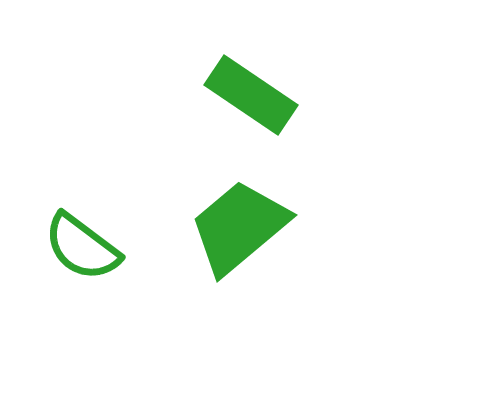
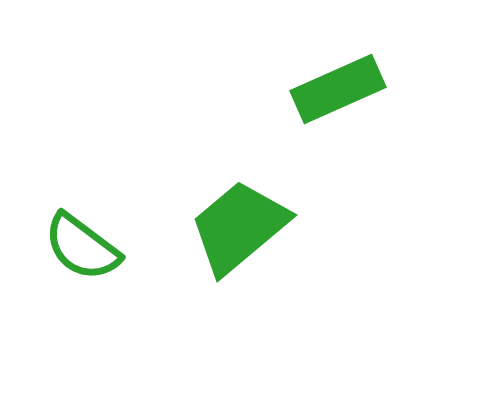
green rectangle: moved 87 px right, 6 px up; rotated 58 degrees counterclockwise
